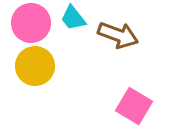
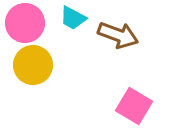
cyan trapezoid: rotated 24 degrees counterclockwise
pink circle: moved 6 px left
yellow circle: moved 2 px left, 1 px up
